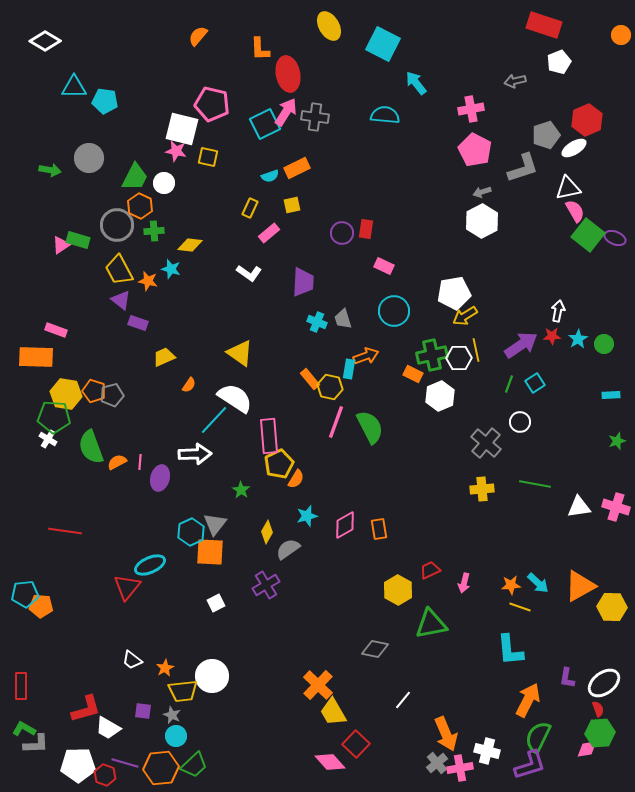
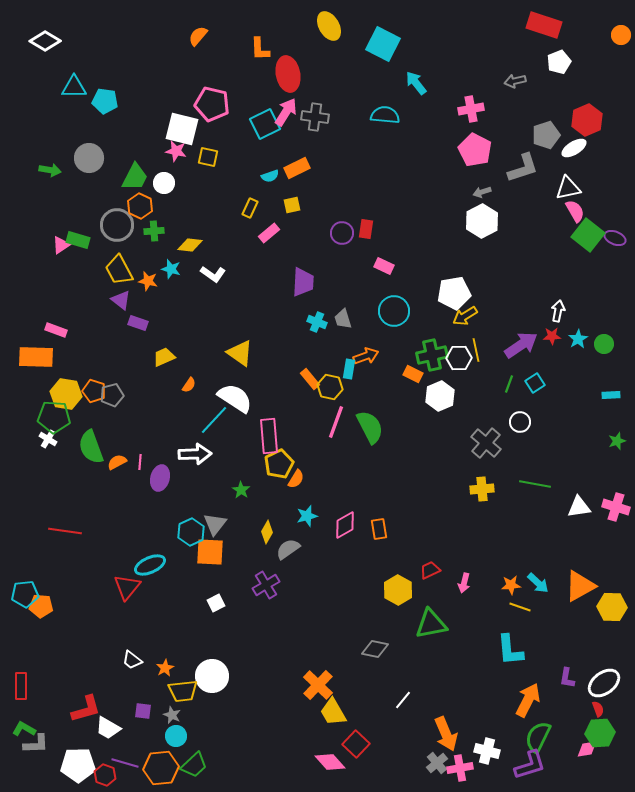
white L-shape at (249, 273): moved 36 px left, 1 px down
